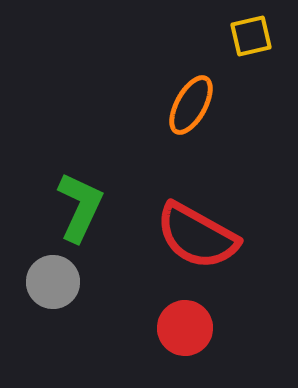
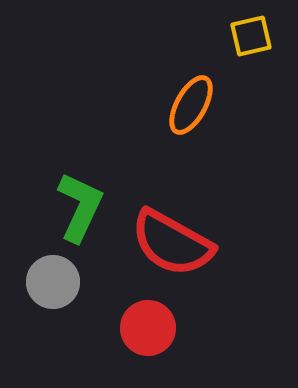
red semicircle: moved 25 px left, 7 px down
red circle: moved 37 px left
